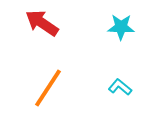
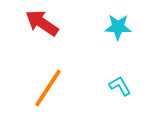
cyan star: moved 3 px left
cyan L-shape: moved 1 px up; rotated 20 degrees clockwise
